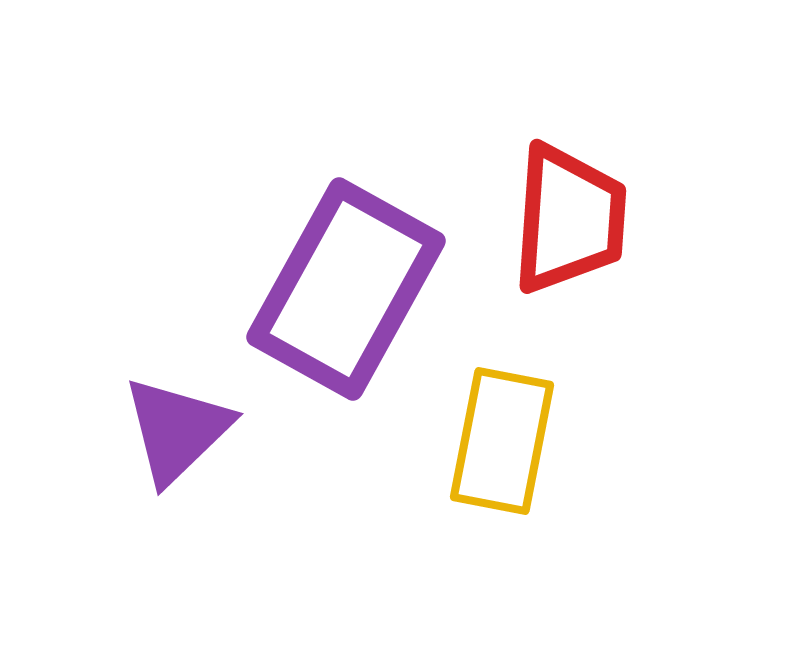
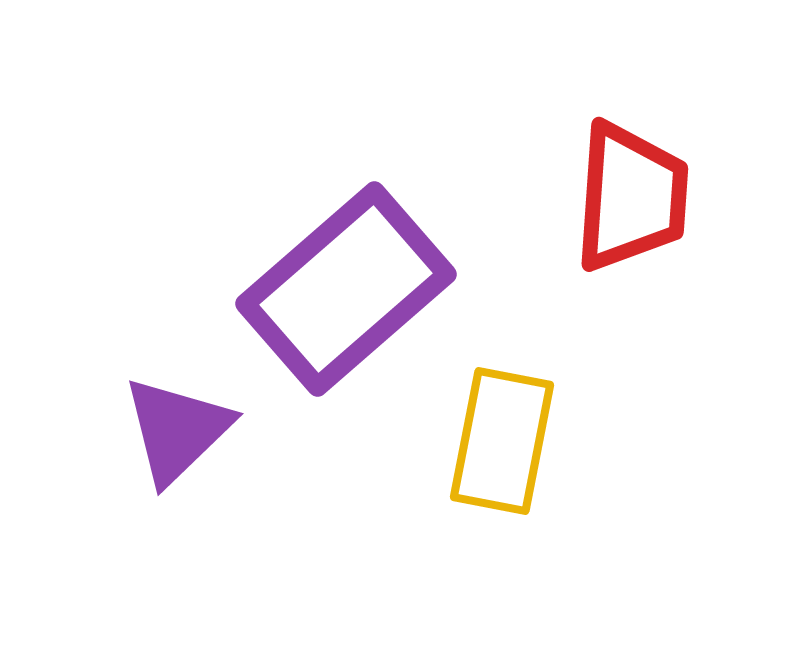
red trapezoid: moved 62 px right, 22 px up
purple rectangle: rotated 20 degrees clockwise
